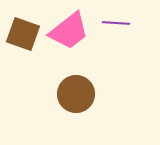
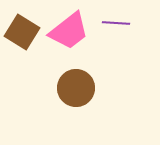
brown square: moved 1 px left, 2 px up; rotated 12 degrees clockwise
brown circle: moved 6 px up
